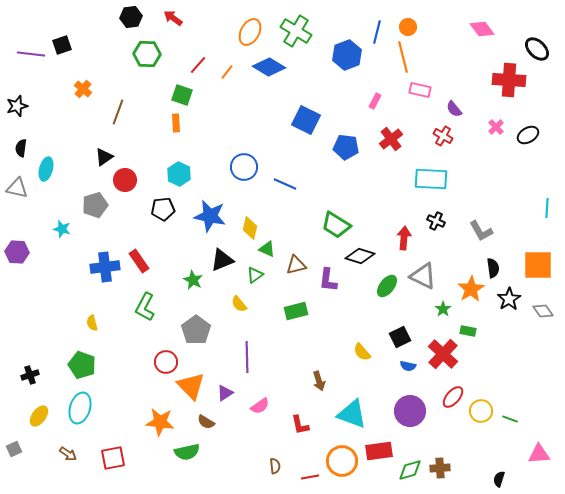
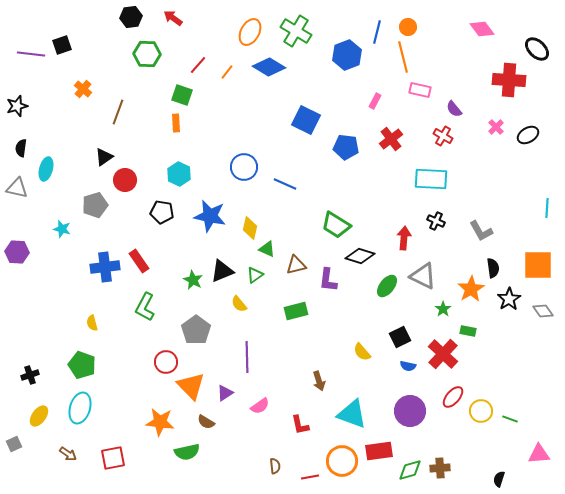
black pentagon at (163, 209): moved 1 px left, 3 px down; rotated 15 degrees clockwise
black triangle at (222, 260): moved 11 px down
gray square at (14, 449): moved 5 px up
